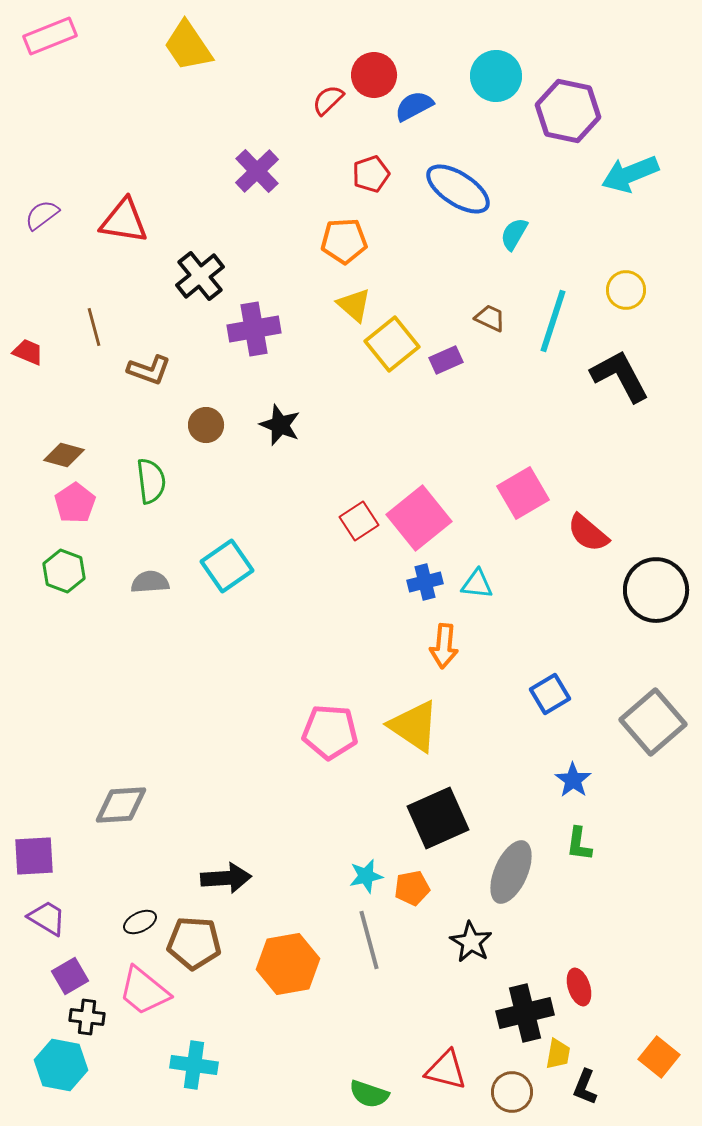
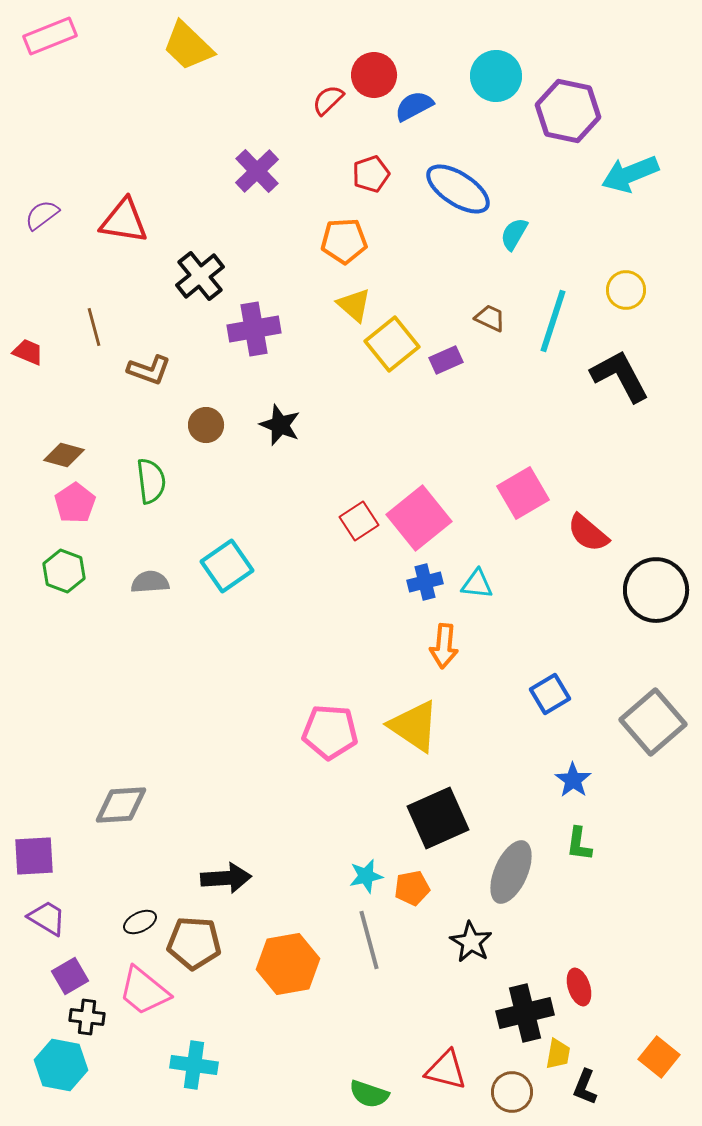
yellow trapezoid at (188, 46): rotated 12 degrees counterclockwise
